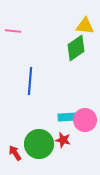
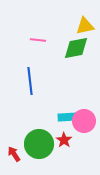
yellow triangle: rotated 18 degrees counterclockwise
pink line: moved 25 px right, 9 px down
green diamond: rotated 24 degrees clockwise
blue line: rotated 12 degrees counterclockwise
pink circle: moved 1 px left, 1 px down
red star: moved 1 px right; rotated 21 degrees clockwise
red arrow: moved 1 px left, 1 px down
